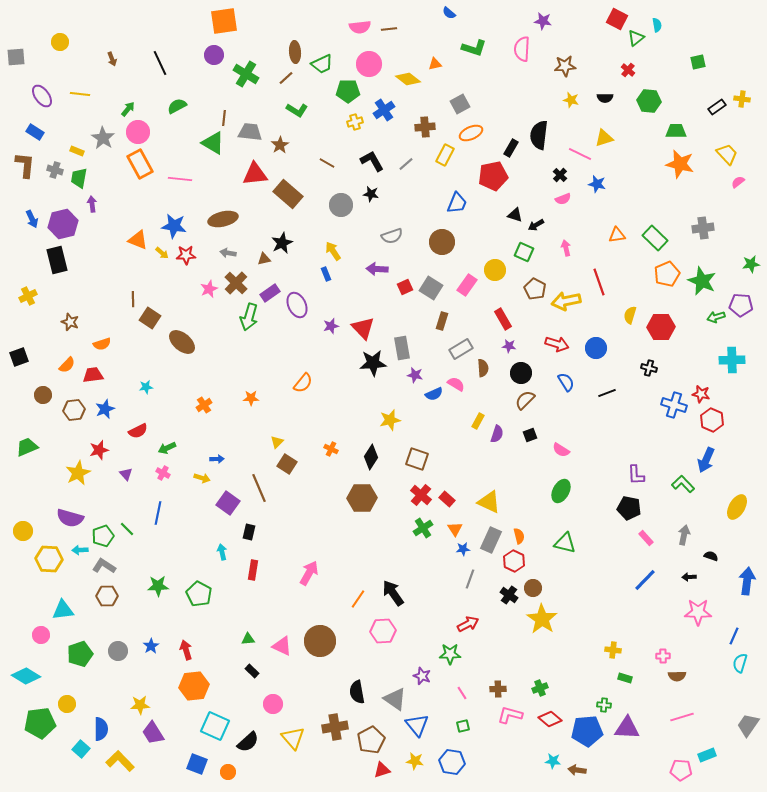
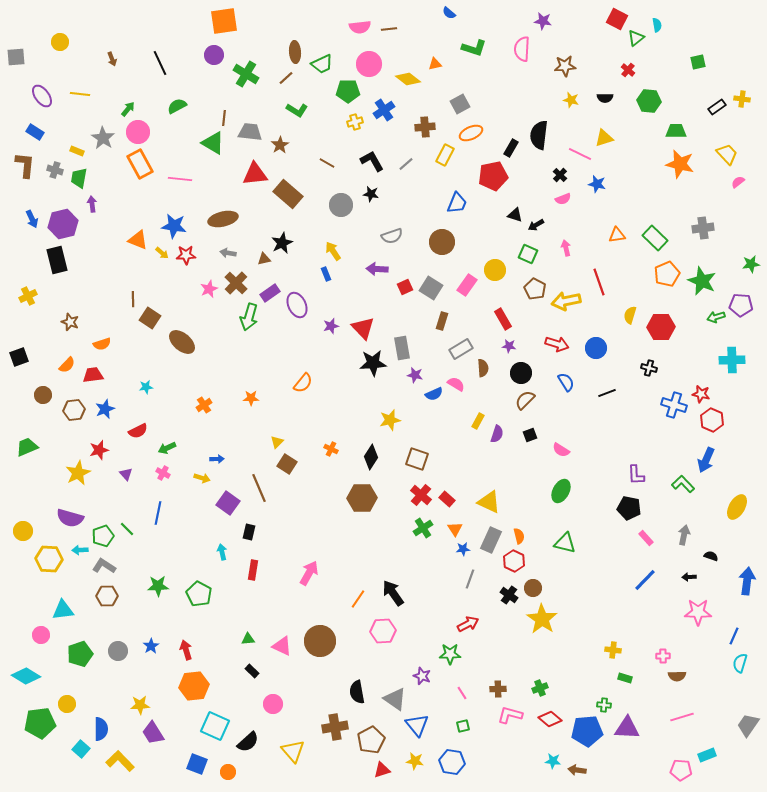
green square at (524, 252): moved 4 px right, 2 px down
yellow triangle at (293, 738): moved 13 px down
